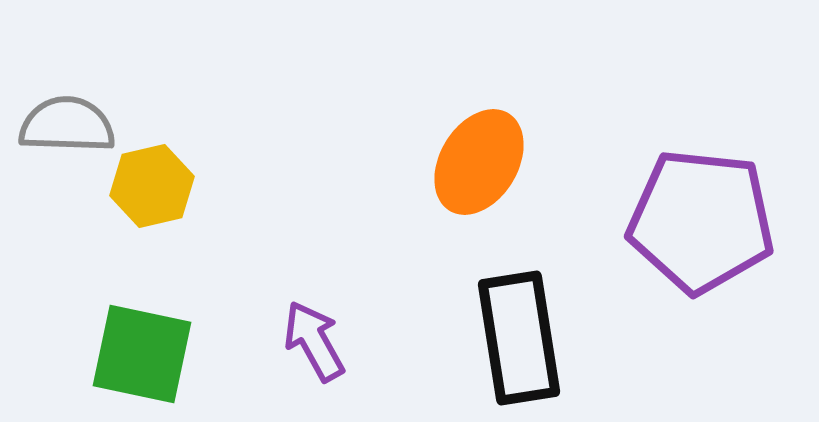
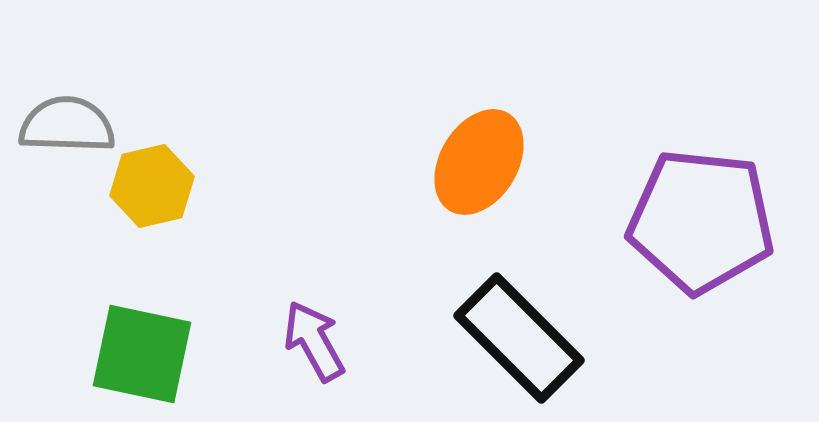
black rectangle: rotated 36 degrees counterclockwise
